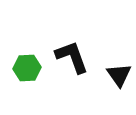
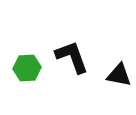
black triangle: rotated 44 degrees counterclockwise
